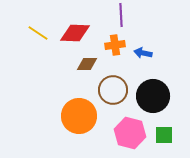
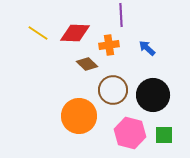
orange cross: moved 6 px left
blue arrow: moved 4 px right, 5 px up; rotated 30 degrees clockwise
brown diamond: rotated 45 degrees clockwise
black circle: moved 1 px up
